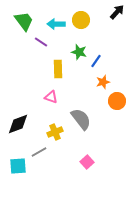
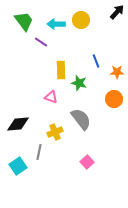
green star: moved 31 px down
blue line: rotated 56 degrees counterclockwise
yellow rectangle: moved 3 px right, 1 px down
orange star: moved 14 px right, 10 px up; rotated 16 degrees clockwise
orange circle: moved 3 px left, 2 px up
black diamond: rotated 15 degrees clockwise
gray line: rotated 49 degrees counterclockwise
cyan square: rotated 30 degrees counterclockwise
